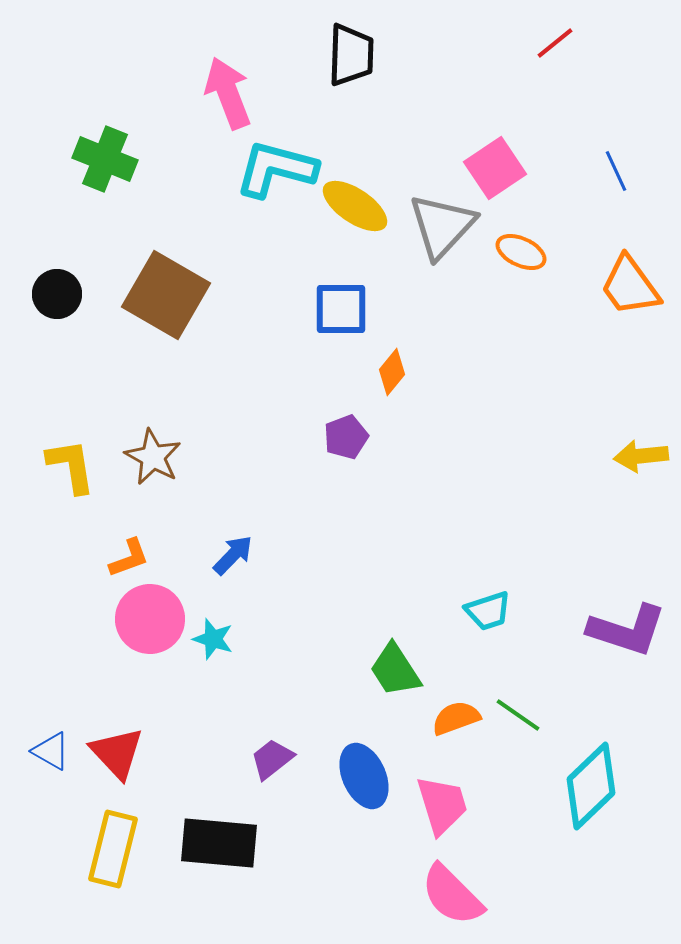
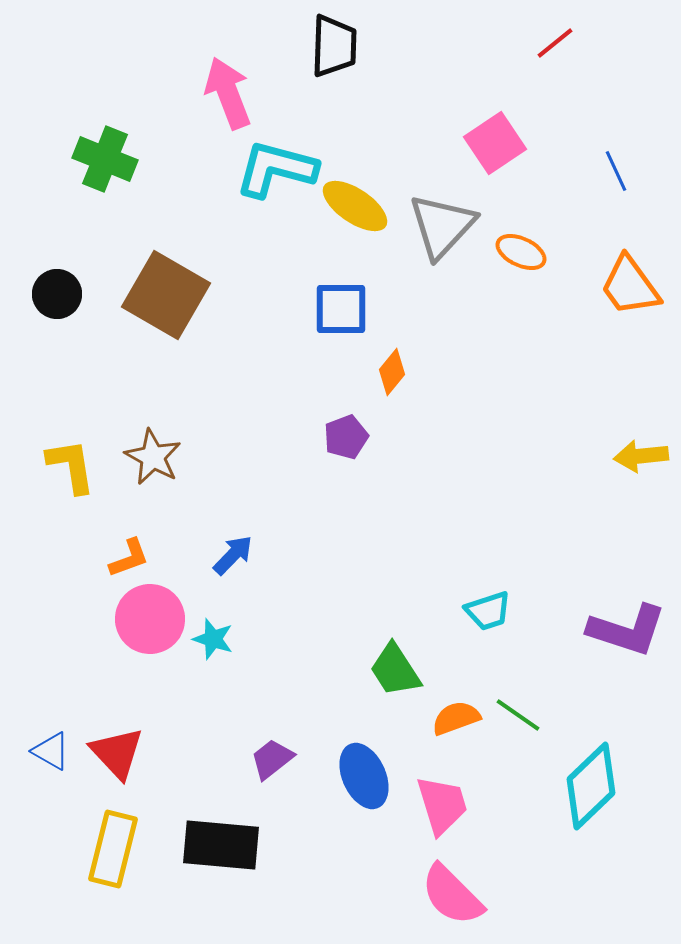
black trapezoid: moved 17 px left, 9 px up
pink square: moved 25 px up
black rectangle: moved 2 px right, 2 px down
